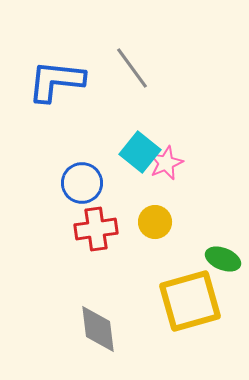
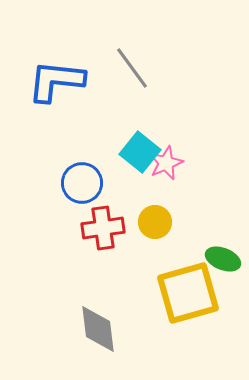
red cross: moved 7 px right, 1 px up
yellow square: moved 2 px left, 8 px up
